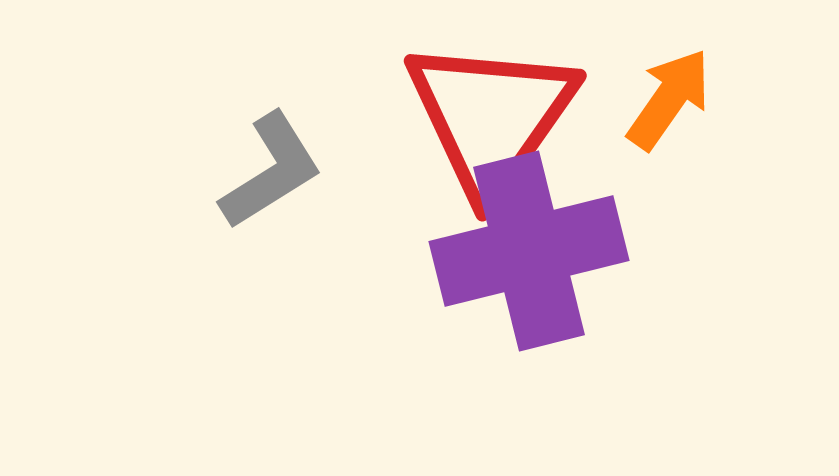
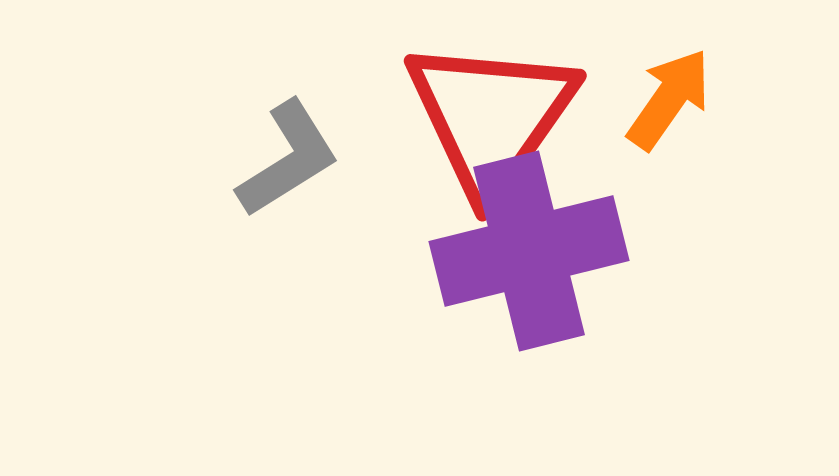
gray L-shape: moved 17 px right, 12 px up
